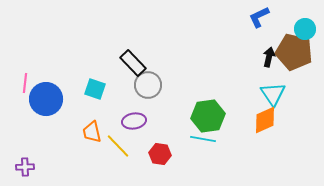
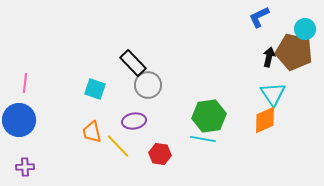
blue circle: moved 27 px left, 21 px down
green hexagon: moved 1 px right
